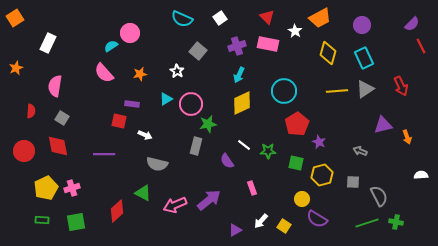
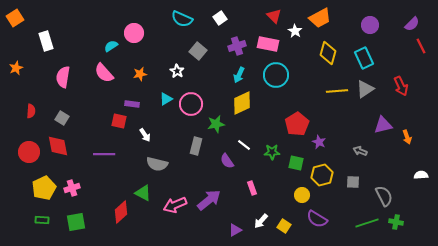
red triangle at (267, 17): moved 7 px right, 1 px up
purple circle at (362, 25): moved 8 px right
pink circle at (130, 33): moved 4 px right
white rectangle at (48, 43): moved 2 px left, 2 px up; rotated 42 degrees counterclockwise
pink semicircle at (55, 86): moved 8 px right, 9 px up
cyan circle at (284, 91): moved 8 px left, 16 px up
green star at (208, 124): moved 8 px right
white arrow at (145, 135): rotated 32 degrees clockwise
red circle at (24, 151): moved 5 px right, 1 px down
green star at (268, 151): moved 4 px right, 1 px down
yellow pentagon at (46, 188): moved 2 px left
gray semicircle at (379, 196): moved 5 px right
yellow circle at (302, 199): moved 4 px up
red diamond at (117, 211): moved 4 px right, 1 px down
